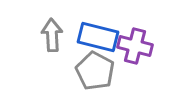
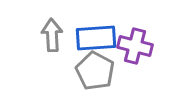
blue rectangle: moved 2 px left, 1 px down; rotated 18 degrees counterclockwise
